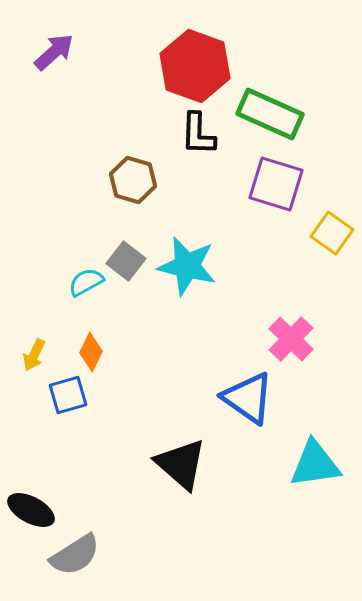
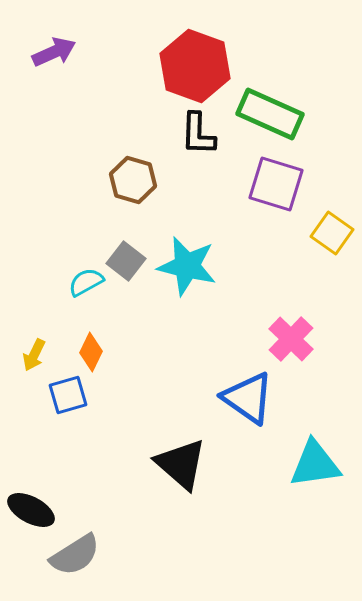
purple arrow: rotated 18 degrees clockwise
